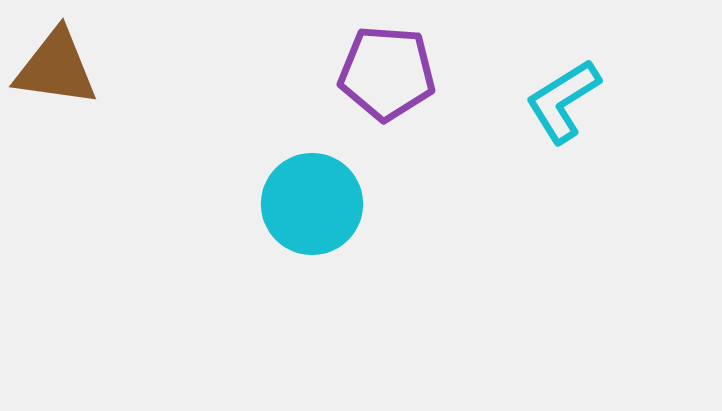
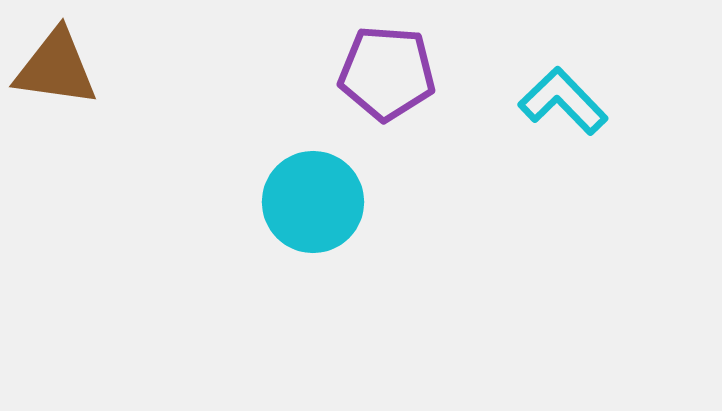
cyan L-shape: rotated 78 degrees clockwise
cyan circle: moved 1 px right, 2 px up
